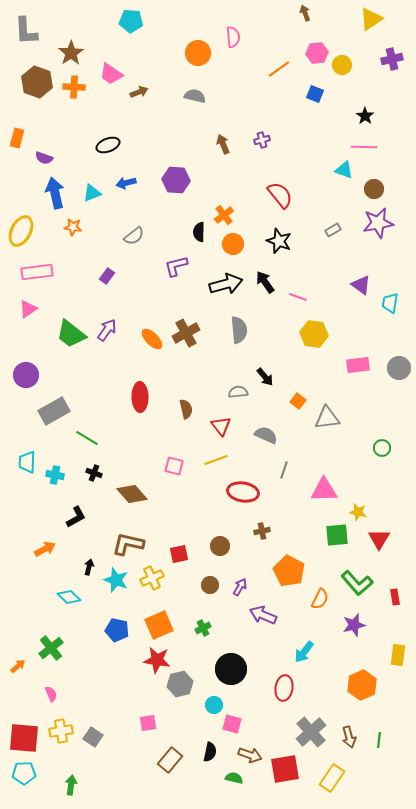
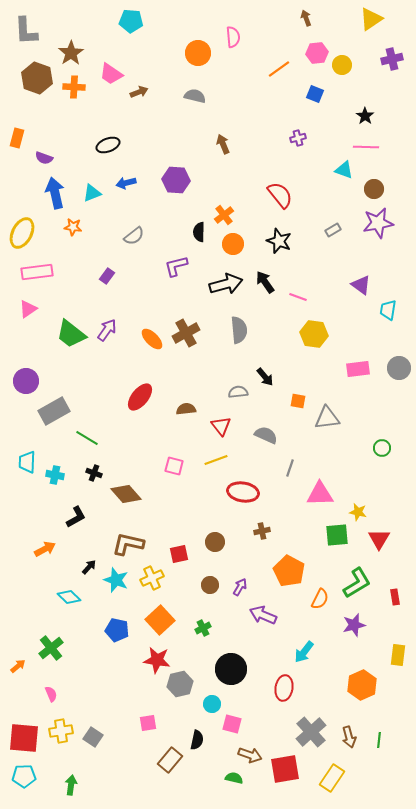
brown arrow at (305, 13): moved 1 px right, 5 px down
brown hexagon at (37, 82): moved 4 px up
purple cross at (262, 140): moved 36 px right, 2 px up
pink line at (364, 147): moved 2 px right
yellow ellipse at (21, 231): moved 1 px right, 2 px down
cyan trapezoid at (390, 303): moved 2 px left, 7 px down
pink rectangle at (358, 365): moved 4 px down
purple circle at (26, 375): moved 6 px down
red ellipse at (140, 397): rotated 40 degrees clockwise
orange square at (298, 401): rotated 28 degrees counterclockwise
brown semicircle at (186, 409): rotated 84 degrees counterclockwise
gray line at (284, 470): moved 6 px right, 2 px up
pink triangle at (324, 490): moved 4 px left, 4 px down
brown diamond at (132, 494): moved 6 px left
brown circle at (220, 546): moved 5 px left, 4 px up
black arrow at (89, 567): rotated 28 degrees clockwise
green L-shape at (357, 583): rotated 80 degrees counterclockwise
orange square at (159, 625): moved 1 px right, 5 px up; rotated 20 degrees counterclockwise
cyan circle at (214, 705): moved 2 px left, 1 px up
black semicircle at (210, 752): moved 13 px left, 12 px up
cyan pentagon at (24, 773): moved 3 px down
